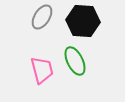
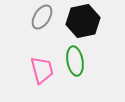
black hexagon: rotated 16 degrees counterclockwise
green ellipse: rotated 16 degrees clockwise
